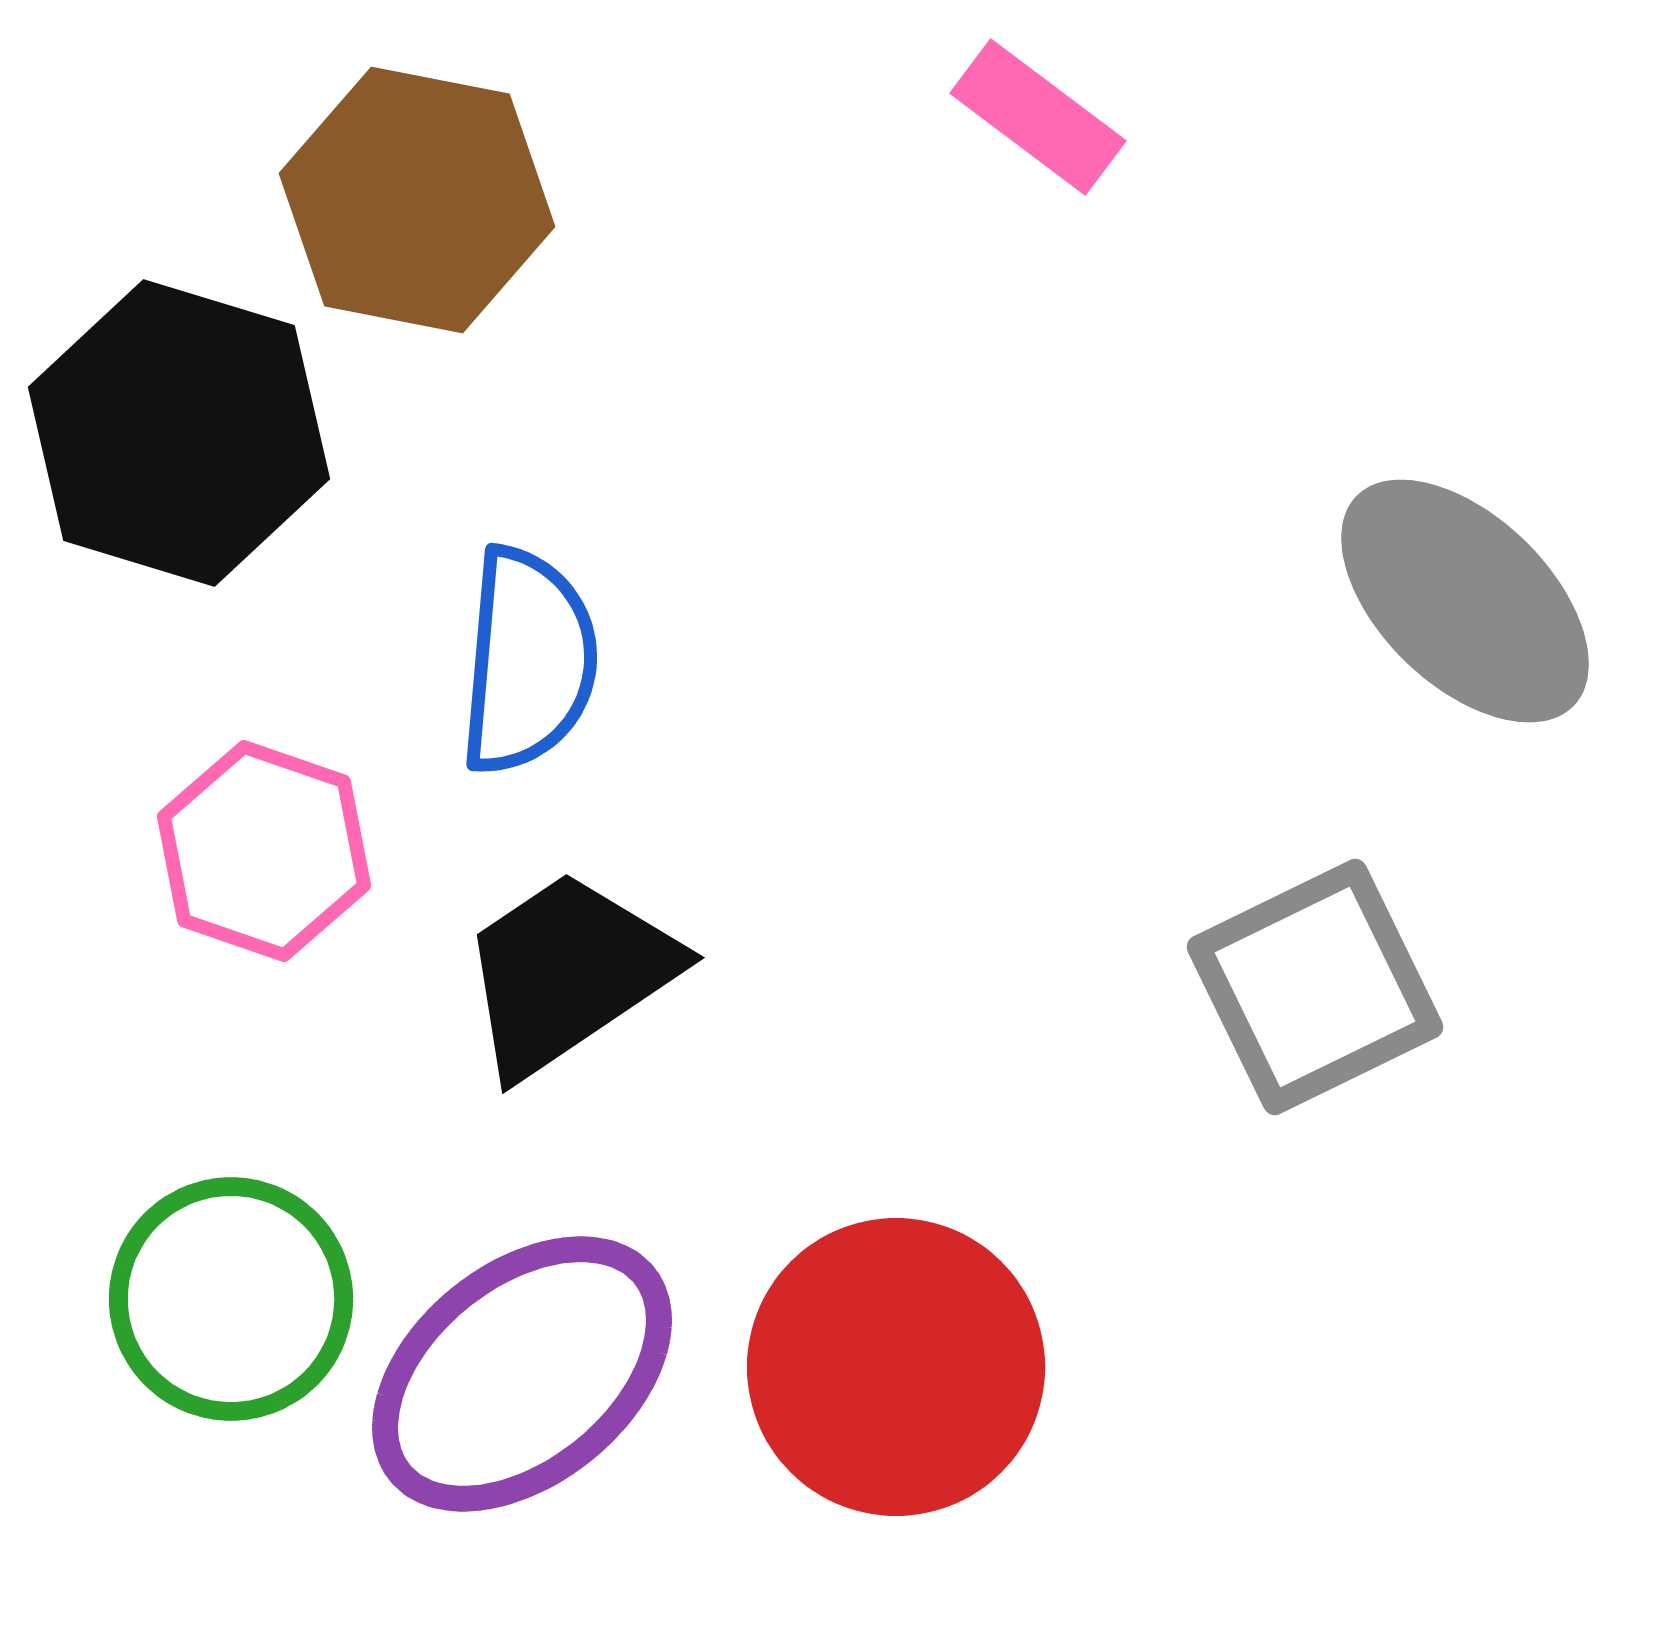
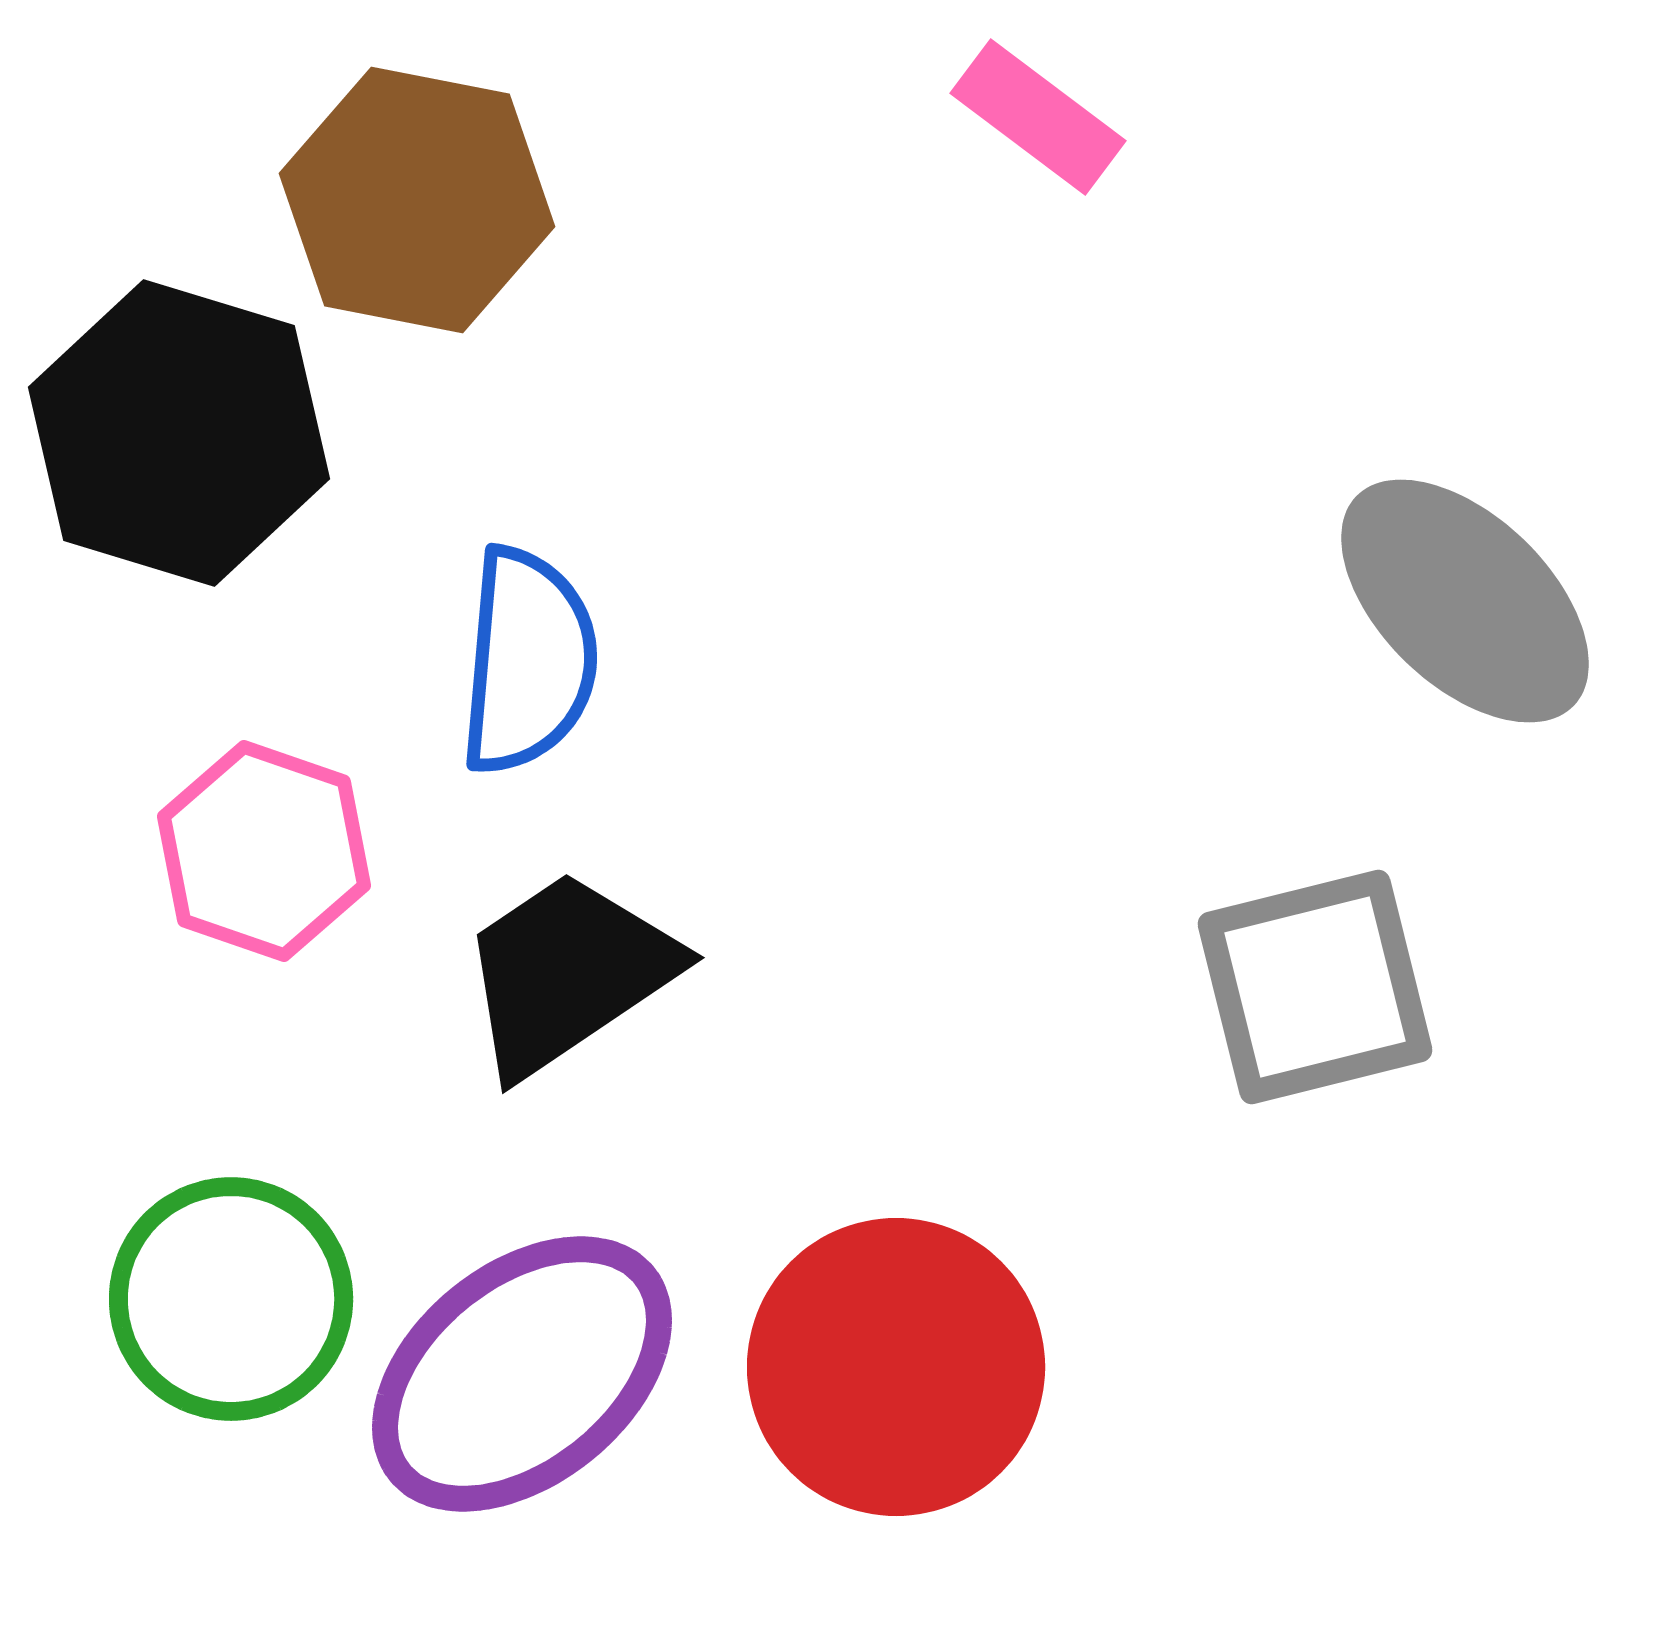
gray square: rotated 12 degrees clockwise
